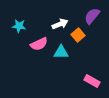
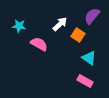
white arrow: rotated 21 degrees counterclockwise
orange square: rotated 16 degrees counterclockwise
pink semicircle: rotated 126 degrees counterclockwise
cyan triangle: moved 28 px right, 6 px down; rotated 35 degrees clockwise
pink rectangle: moved 7 px left
